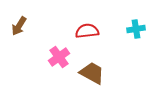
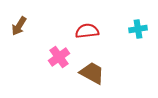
cyan cross: moved 2 px right
